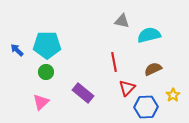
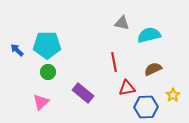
gray triangle: moved 2 px down
green circle: moved 2 px right
red triangle: rotated 36 degrees clockwise
